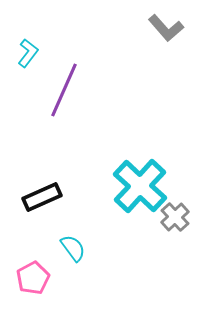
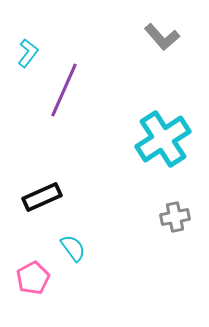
gray L-shape: moved 4 px left, 9 px down
cyan cross: moved 23 px right, 47 px up; rotated 14 degrees clockwise
gray cross: rotated 32 degrees clockwise
